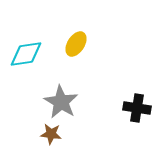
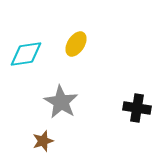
brown star: moved 8 px left, 7 px down; rotated 25 degrees counterclockwise
